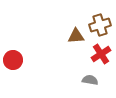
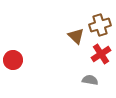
brown triangle: rotated 48 degrees clockwise
